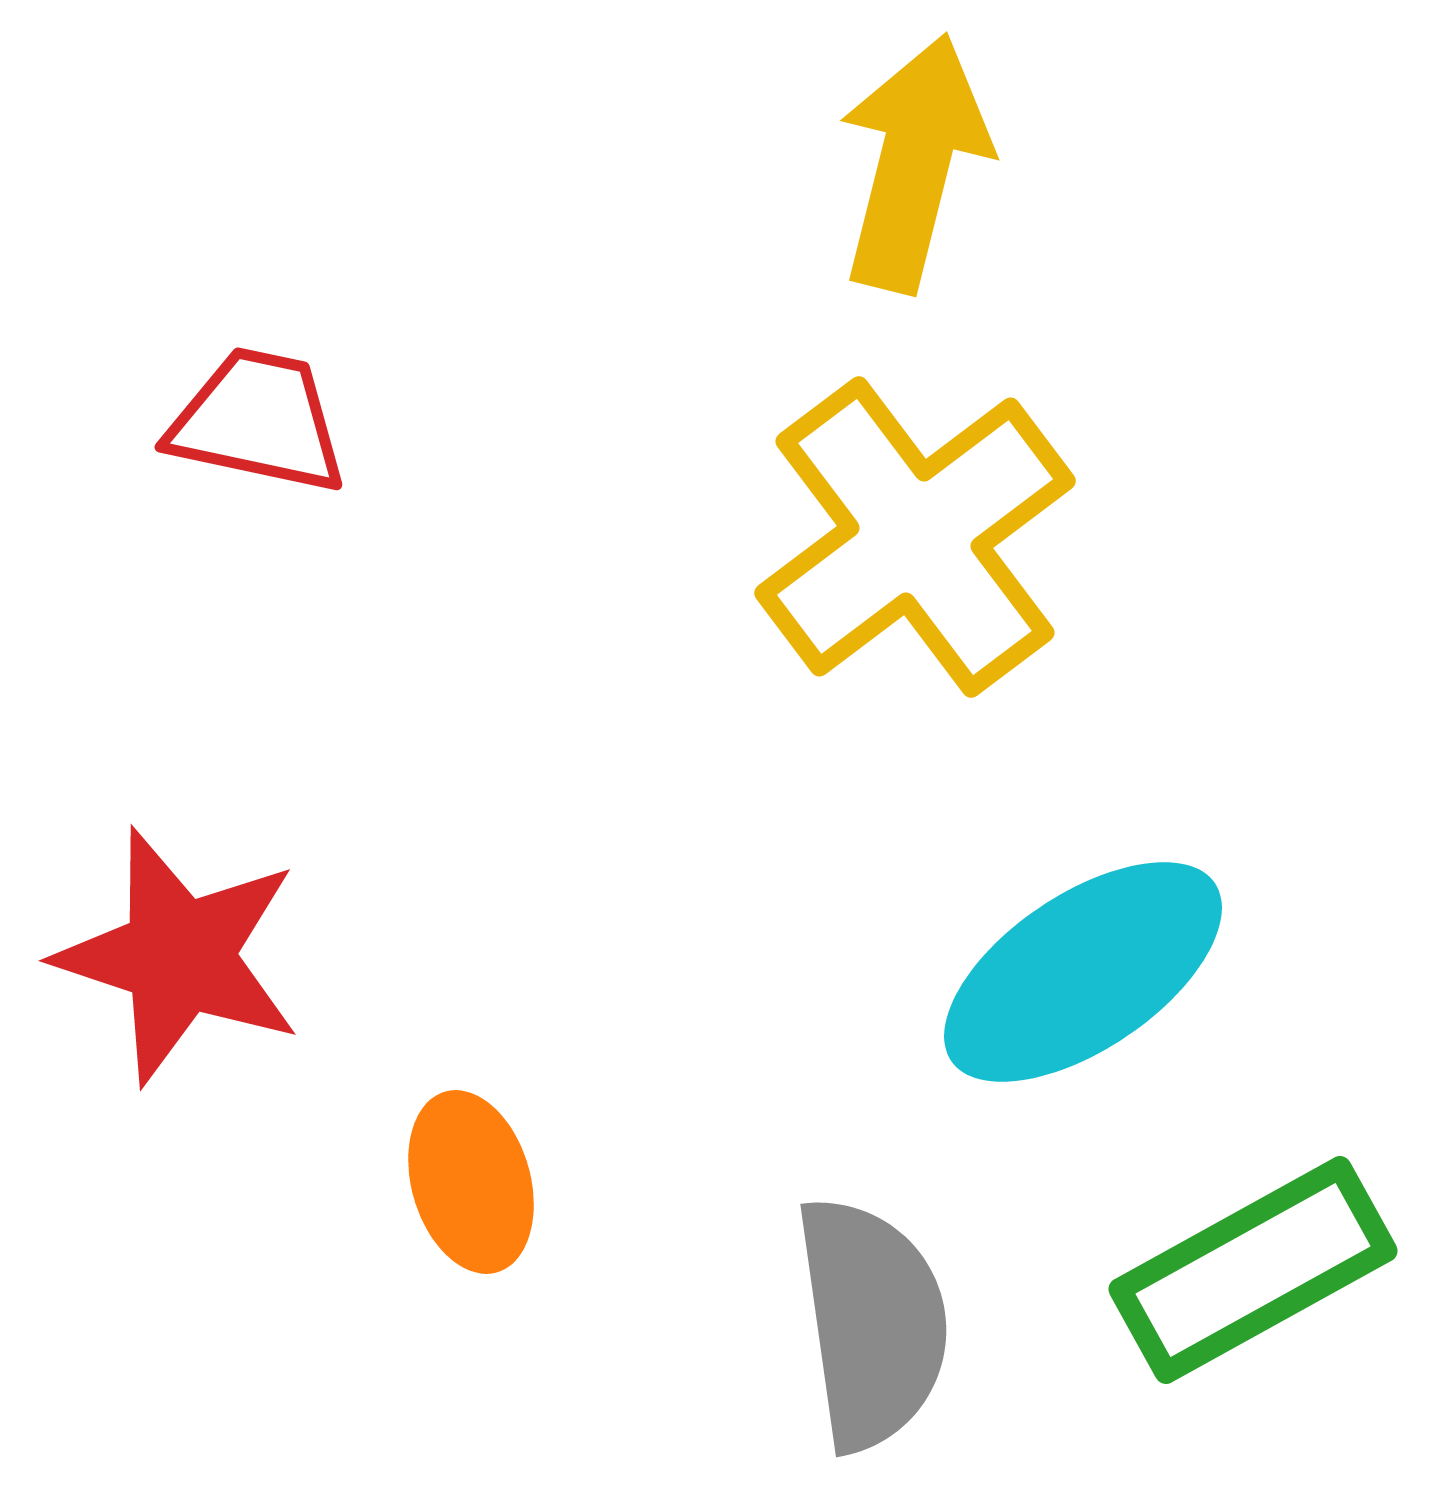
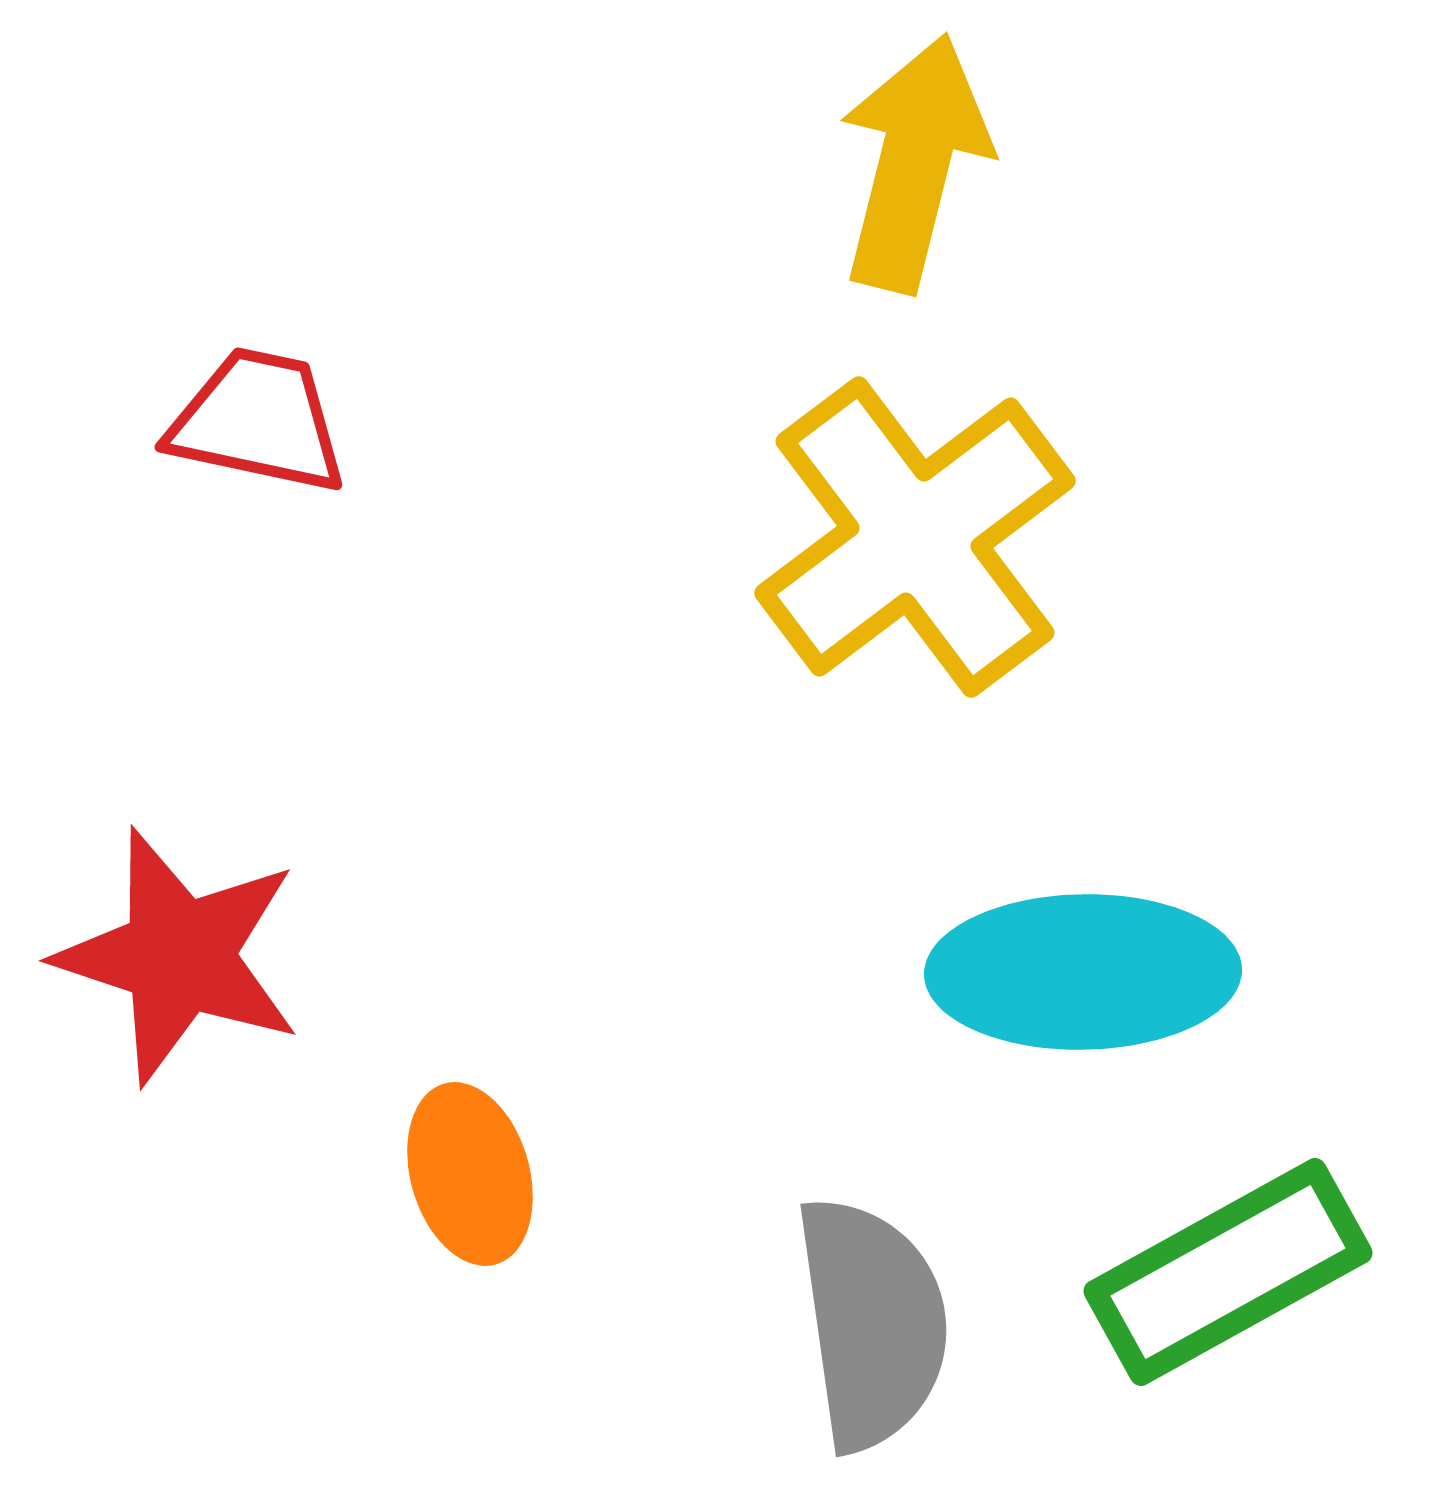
cyan ellipse: rotated 33 degrees clockwise
orange ellipse: moved 1 px left, 8 px up
green rectangle: moved 25 px left, 2 px down
